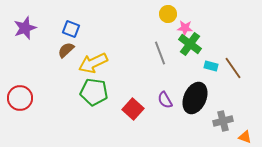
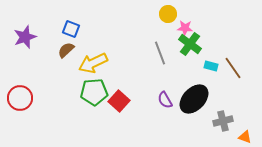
purple star: moved 9 px down
green pentagon: rotated 12 degrees counterclockwise
black ellipse: moved 1 px left, 1 px down; rotated 20 degrees clockwise
red square: moved 14 px left, 8 px up
